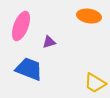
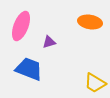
orange ellipse: moved 1 px right, 6 px down
